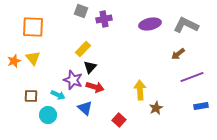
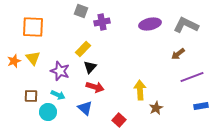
purple cross: moved 2 px left, 3 px down
purple star: moved 13 px left, 9 px up
cyan circle: moved 3 px up
